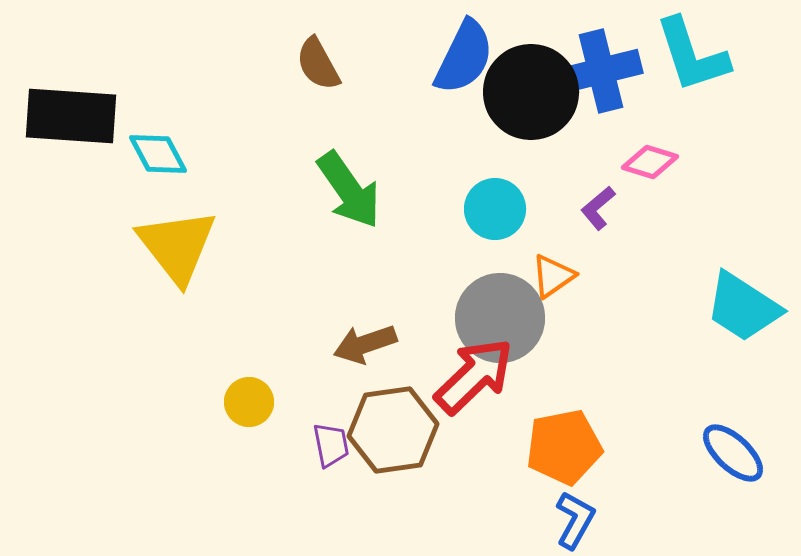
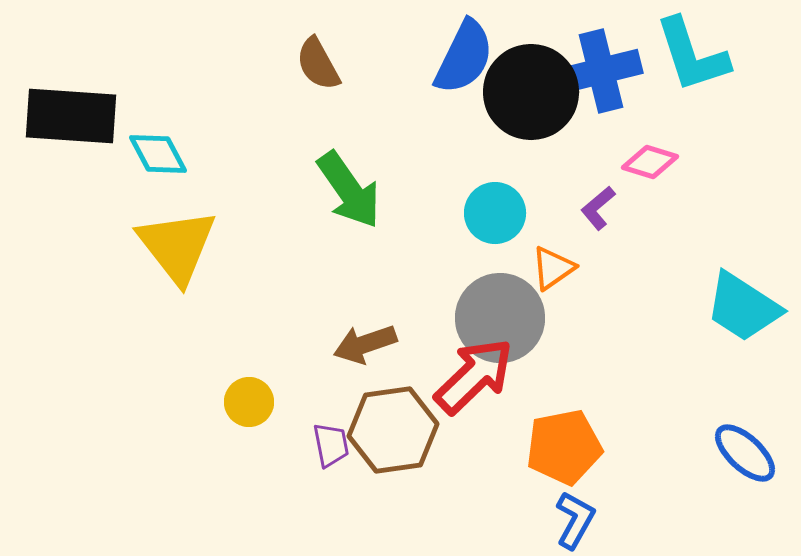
cyan circle: moved 4 px down
orange triangle: moved 8 px up
blue ellipse: moved 12 px right
